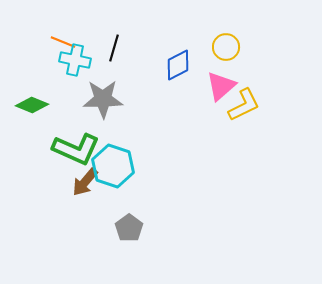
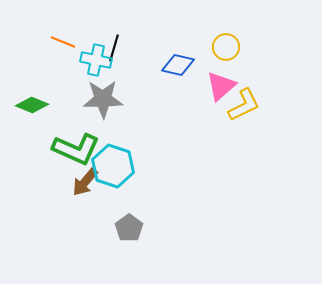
cyan cross: moved 21 px right
blue diamond: rotated 40 degrees clockwise
